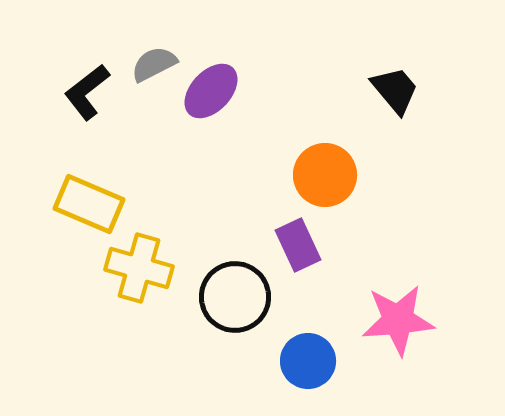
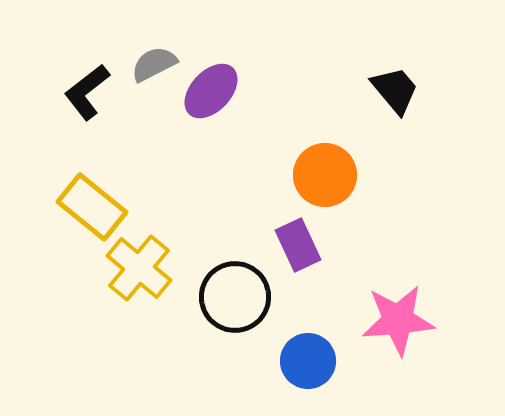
yellow rectangle: moved 3 px right, 3 px down; rotated 16 degrees clockwise
yellow cross: rotated 24 degrees clockwise
